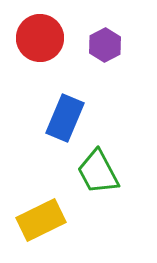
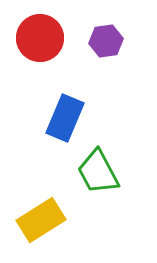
purple hexagon: moved 1 px right, 4 px up; rotated 20 degrees clockwise
yellow rectangle: rotated 6 degrees counterclockwise
